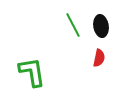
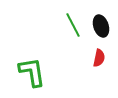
black ellipse: rotated 10 degrees counterclockwise
